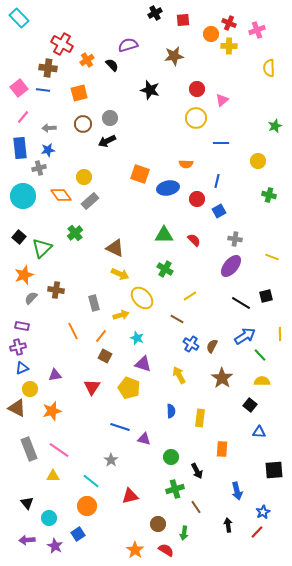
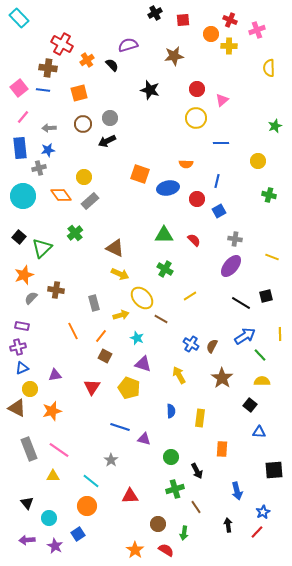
red cross at (229, 23): moved 1 px right, 3 px up
brown line at (177, 319): moved 16 px left
red triangle at (130, 496): rotated 12 degrees clockwise
